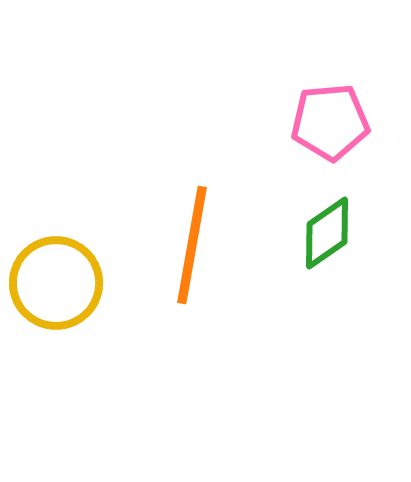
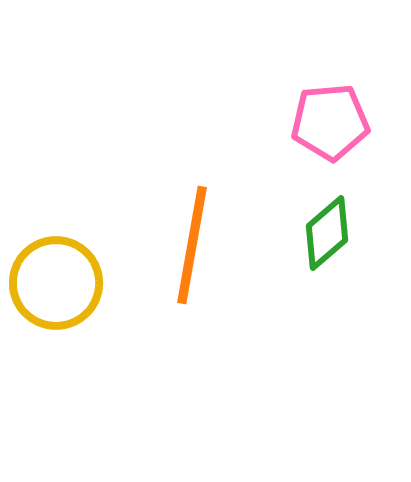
green diamond: rotated 6 degrees counterclockwise
